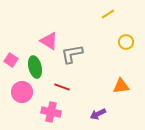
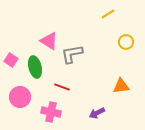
pink circle: moved 2 px left, 5 px down
purple arrow: moved 1 px left, 1 px up
